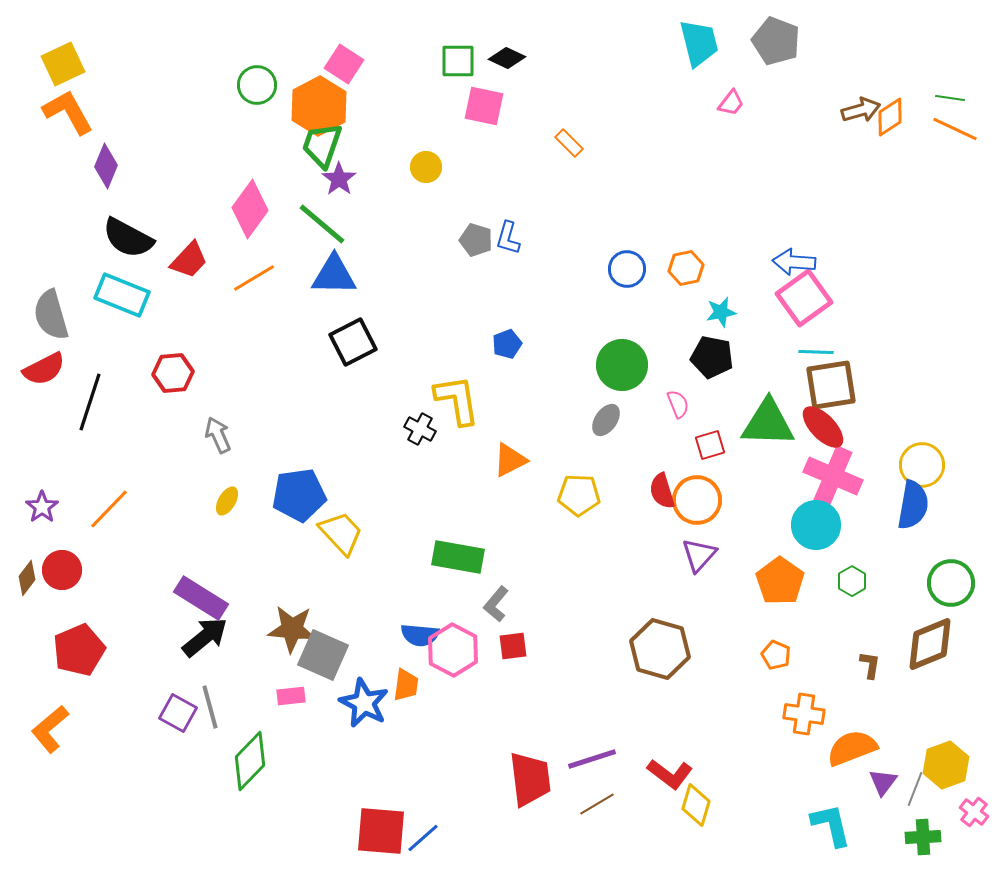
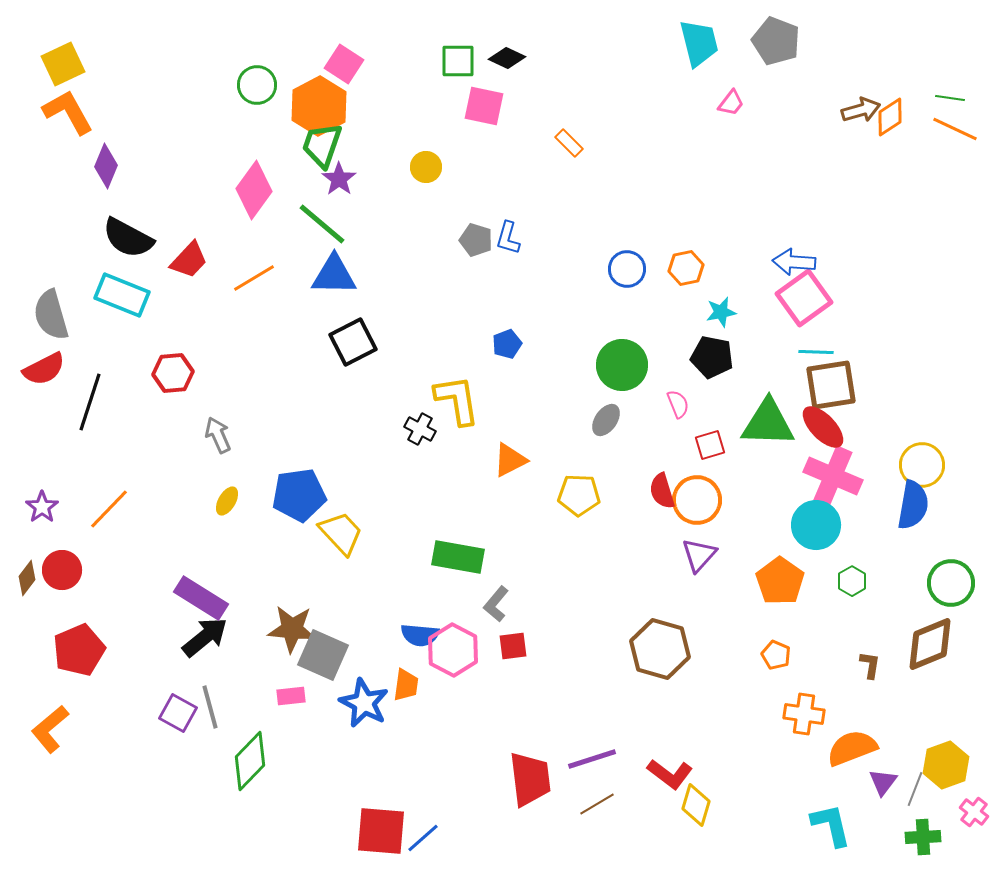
pink diamond at (250, 209): moved 4 px right, 19 px up
